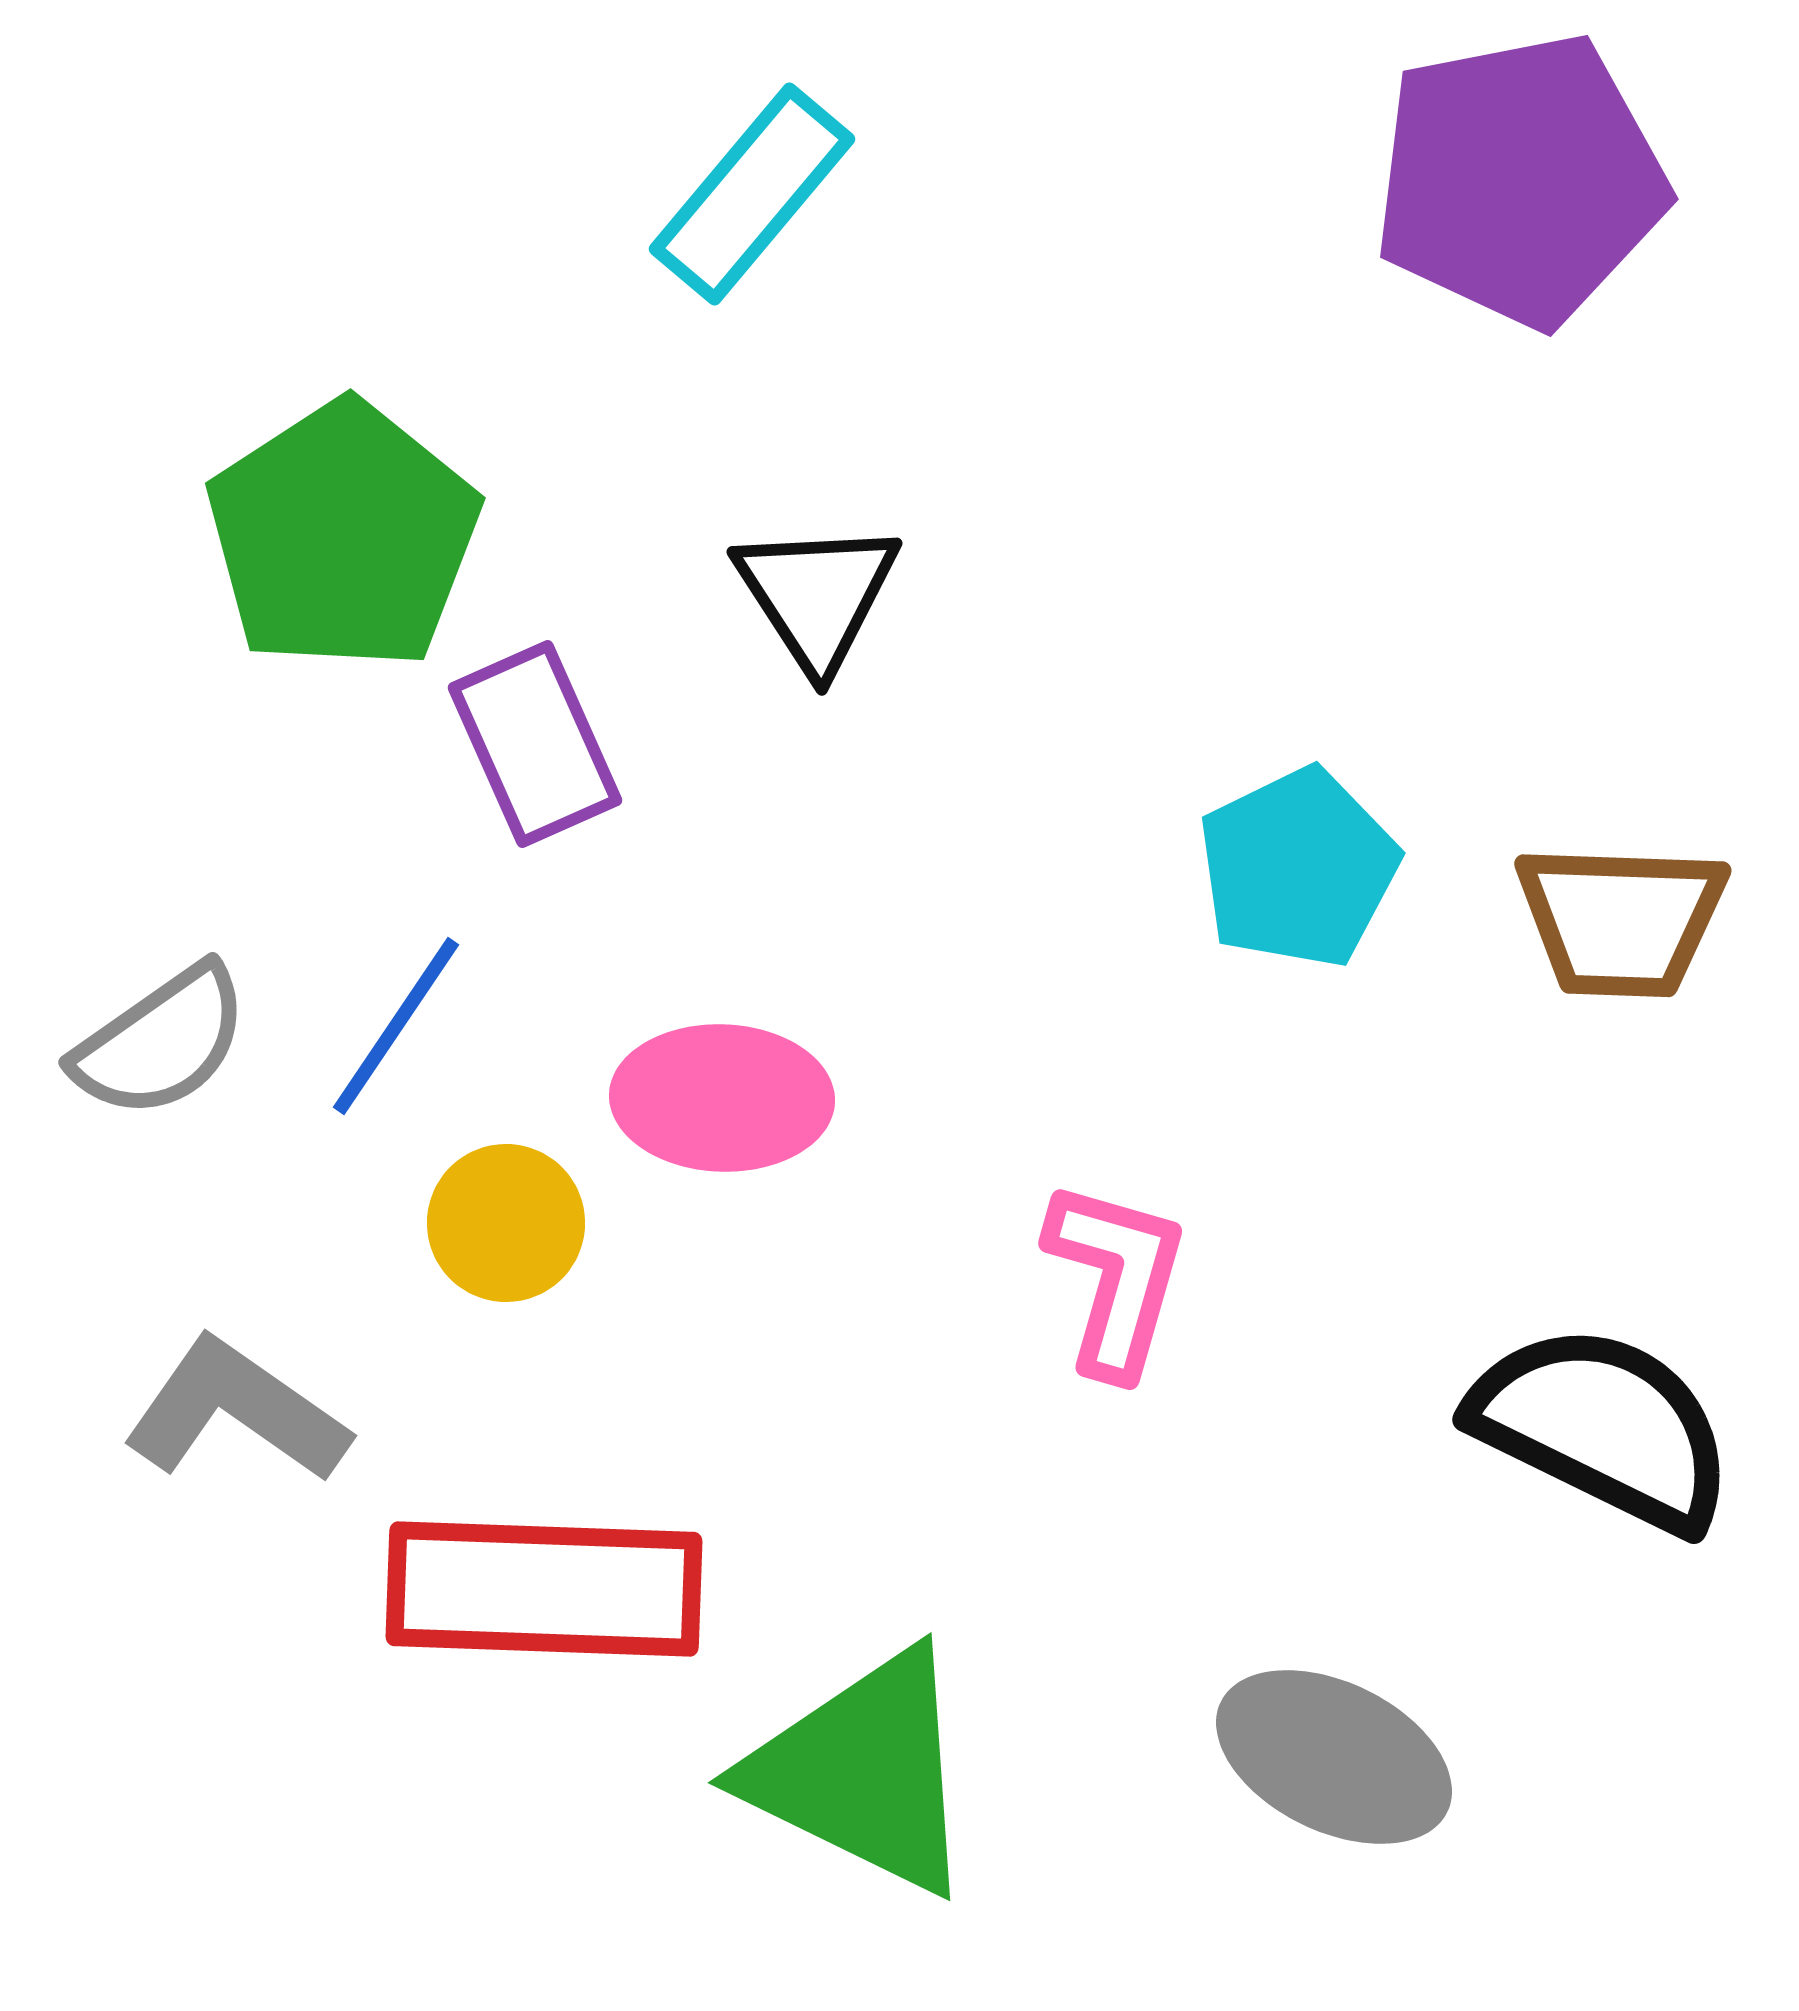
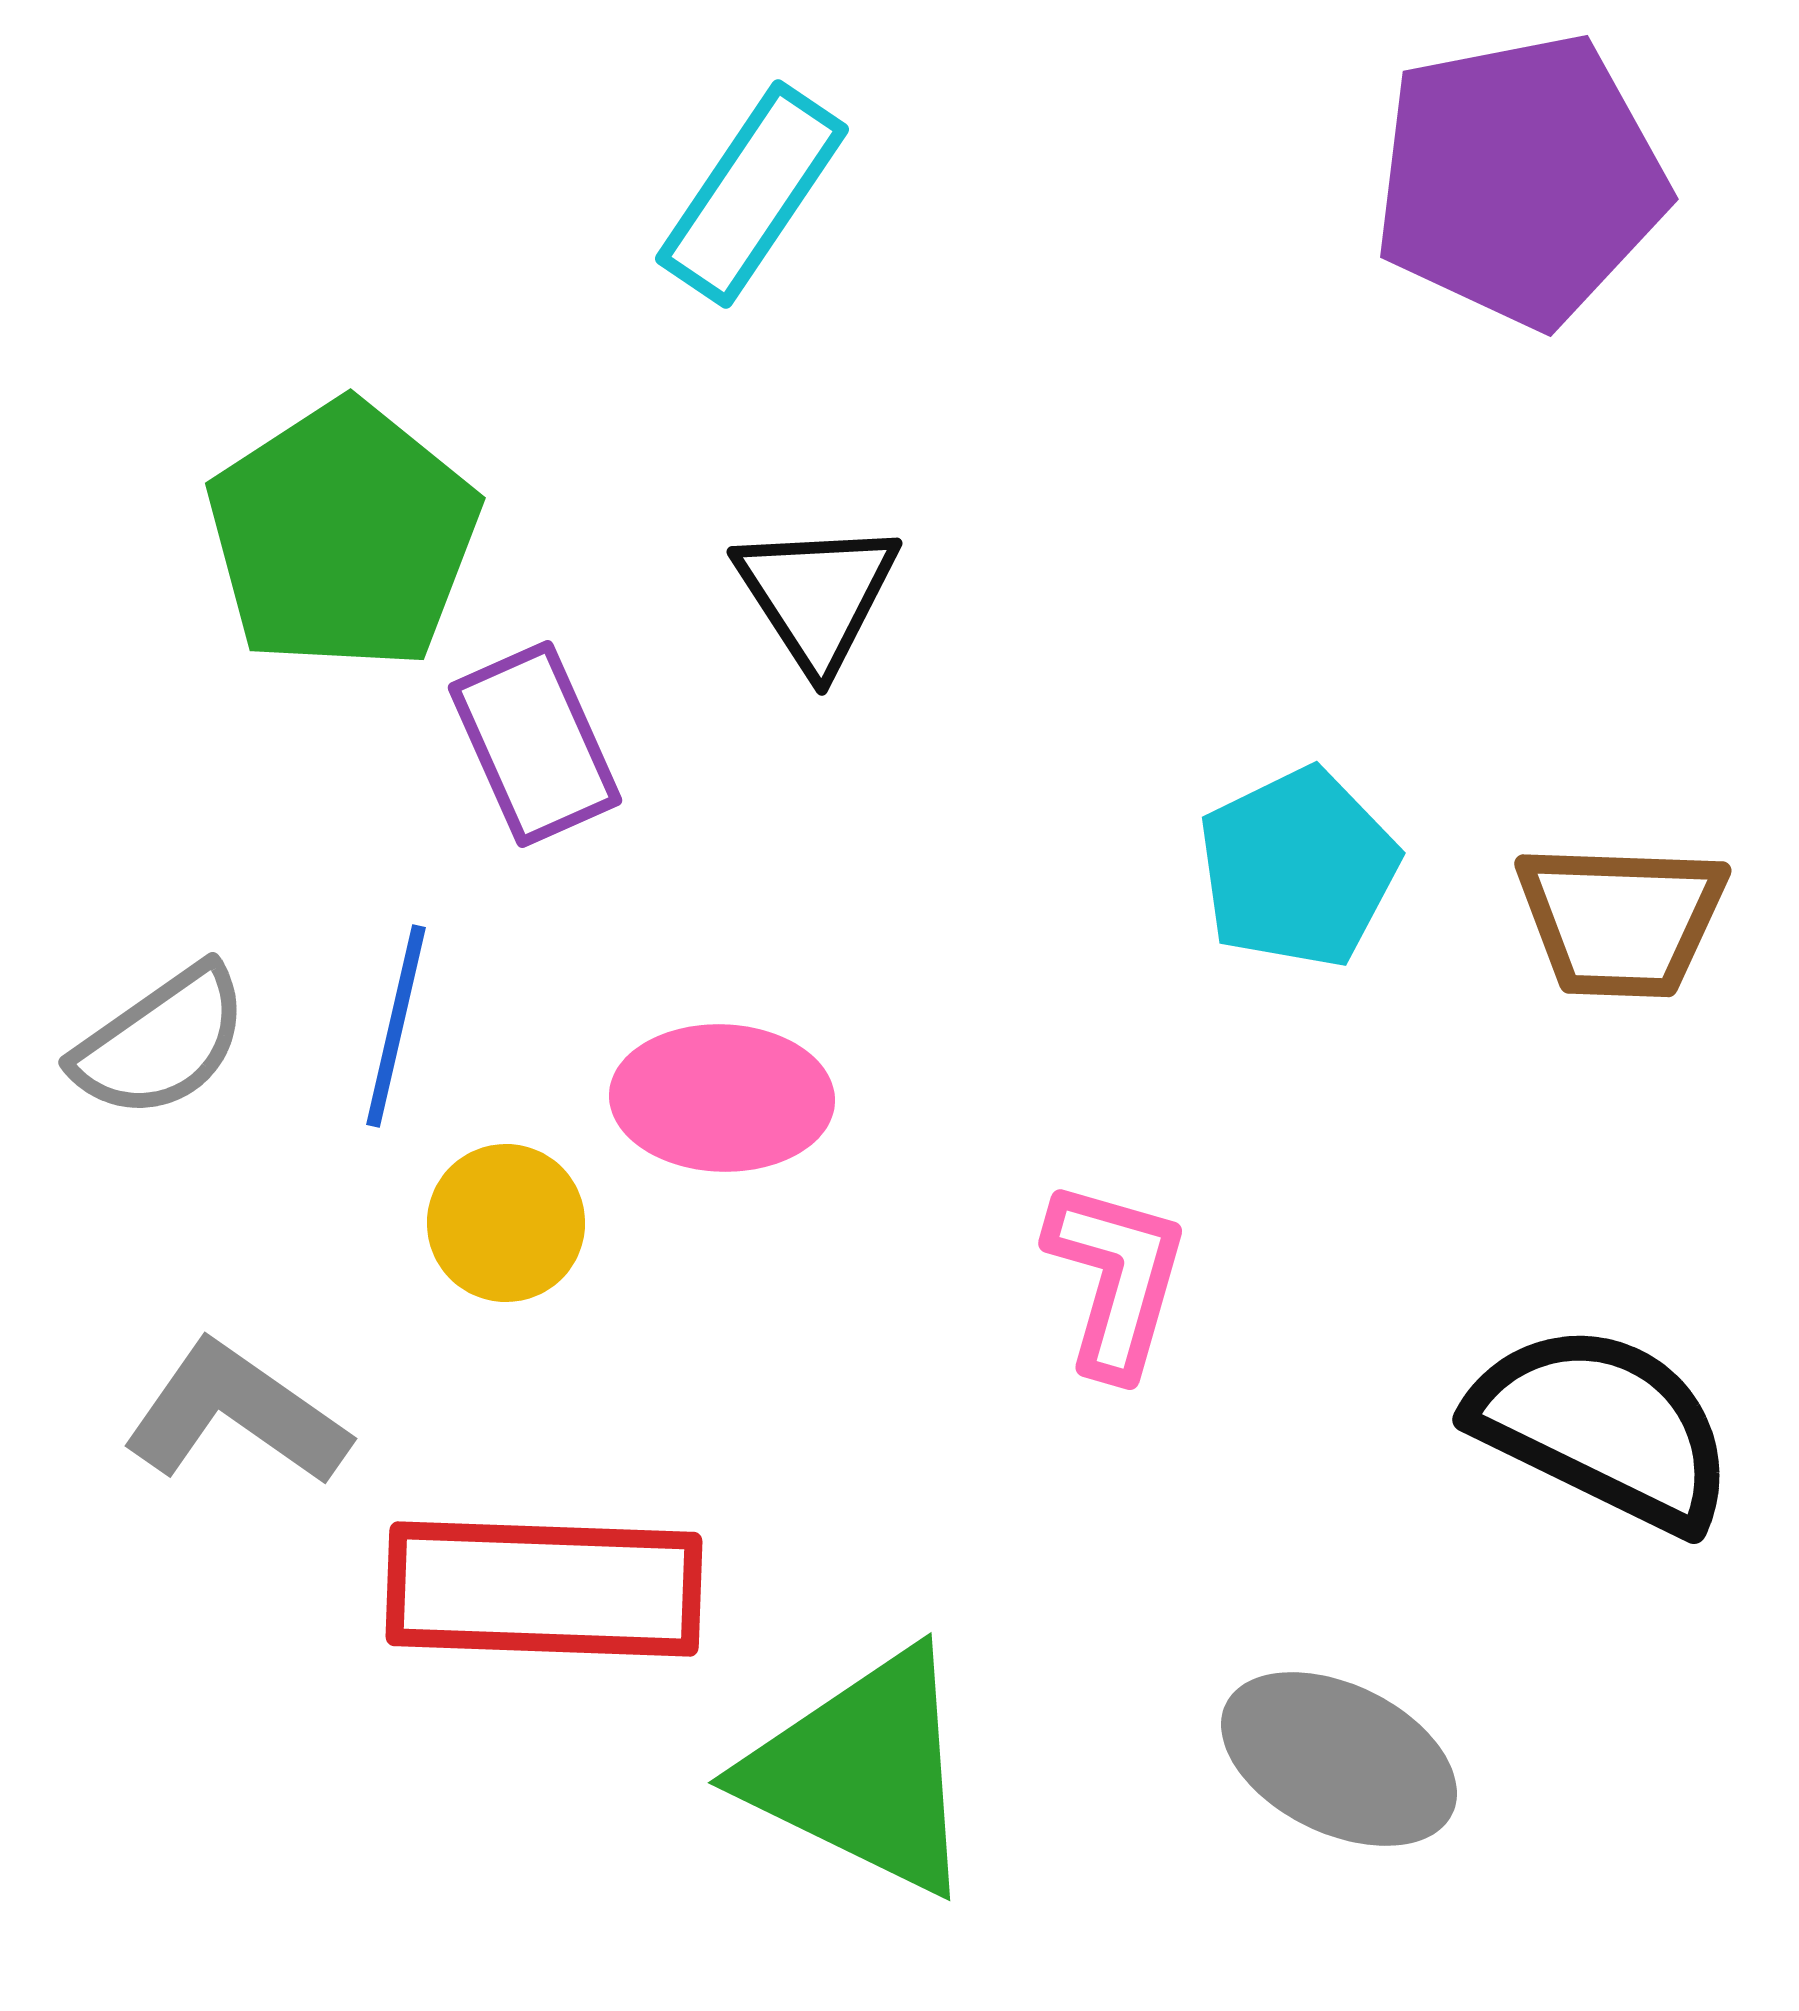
cyan rectangle: rotated 6 degrees counterclockwise
blue line: rotated 21 degrees counterclockwise
gray L-shape: moved 3 px down
gray ellipse: moved 5 px right, 2 px down
